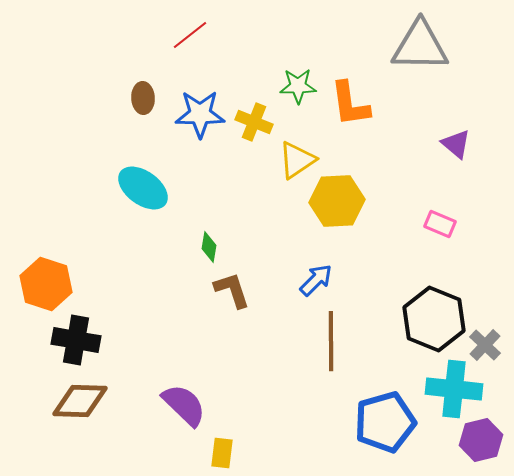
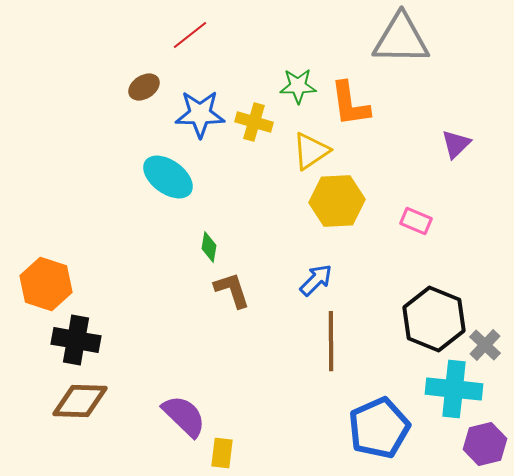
gray triangle: moved 19 px left, 7 px up
brown ellipse: moved 1 px right, 11 px up; rotated 60 degrees clockwise
yellow cross: rotated 6 degrees counterclockwise
purple triangle: rotated 36 degrees clockwise
yellow triangle: moved 14 px right, 9 px up
cyan ellipse: moved 25 px right, 11 px up
pink rectangle: moved 24 px left, 3 px up
purple semicircle: moved 11 px down
blue pentagon: moved 6 px left, 6 px down; rotated 8 degrees counterclockwise
purple hexagon: moved 4 px right, 4 px down
